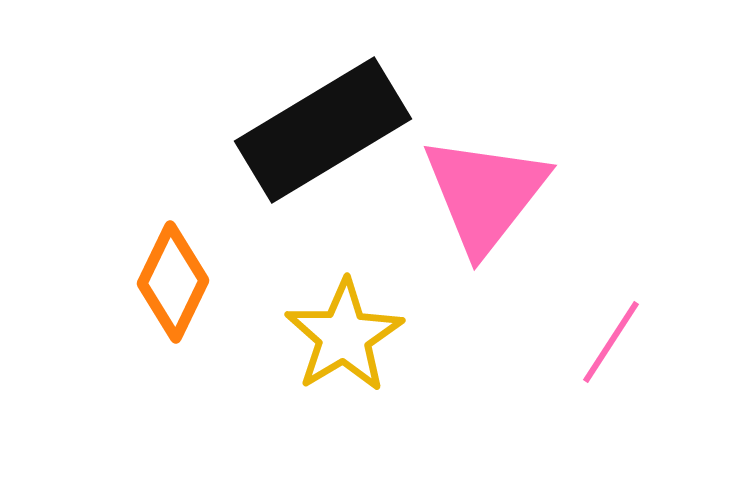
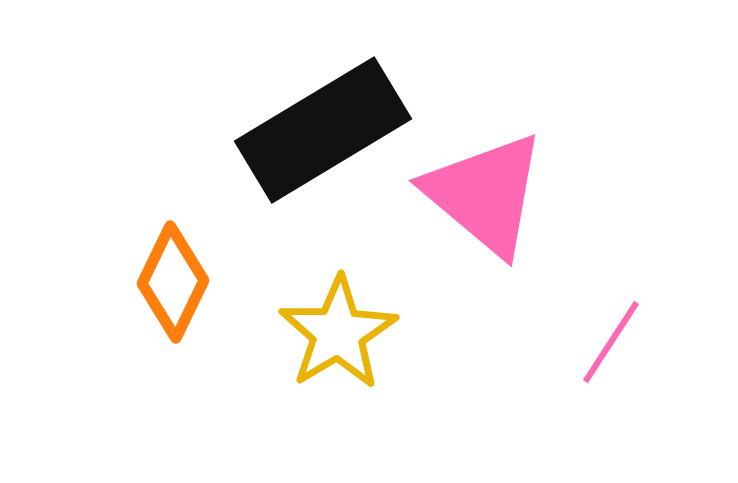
pink triangle: rotated 28 degrees counterclockwise
yellow star: moved 6 px left, 3 px up
